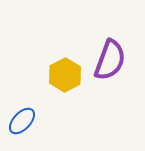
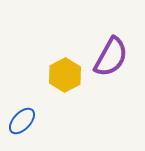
purple semicircle: moved 1 px right, 3 px up; rotated 9 degrees clockwise
